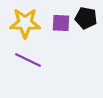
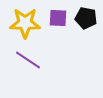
purple square: moved 3 px left, 5 px up
purple line: rotated 8 degrees clockwise
